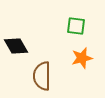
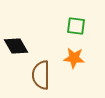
orange star: moved 8 px left; rotated 20 degrees clockwise
brown semicircle: moved 1 px left, 1 px up
